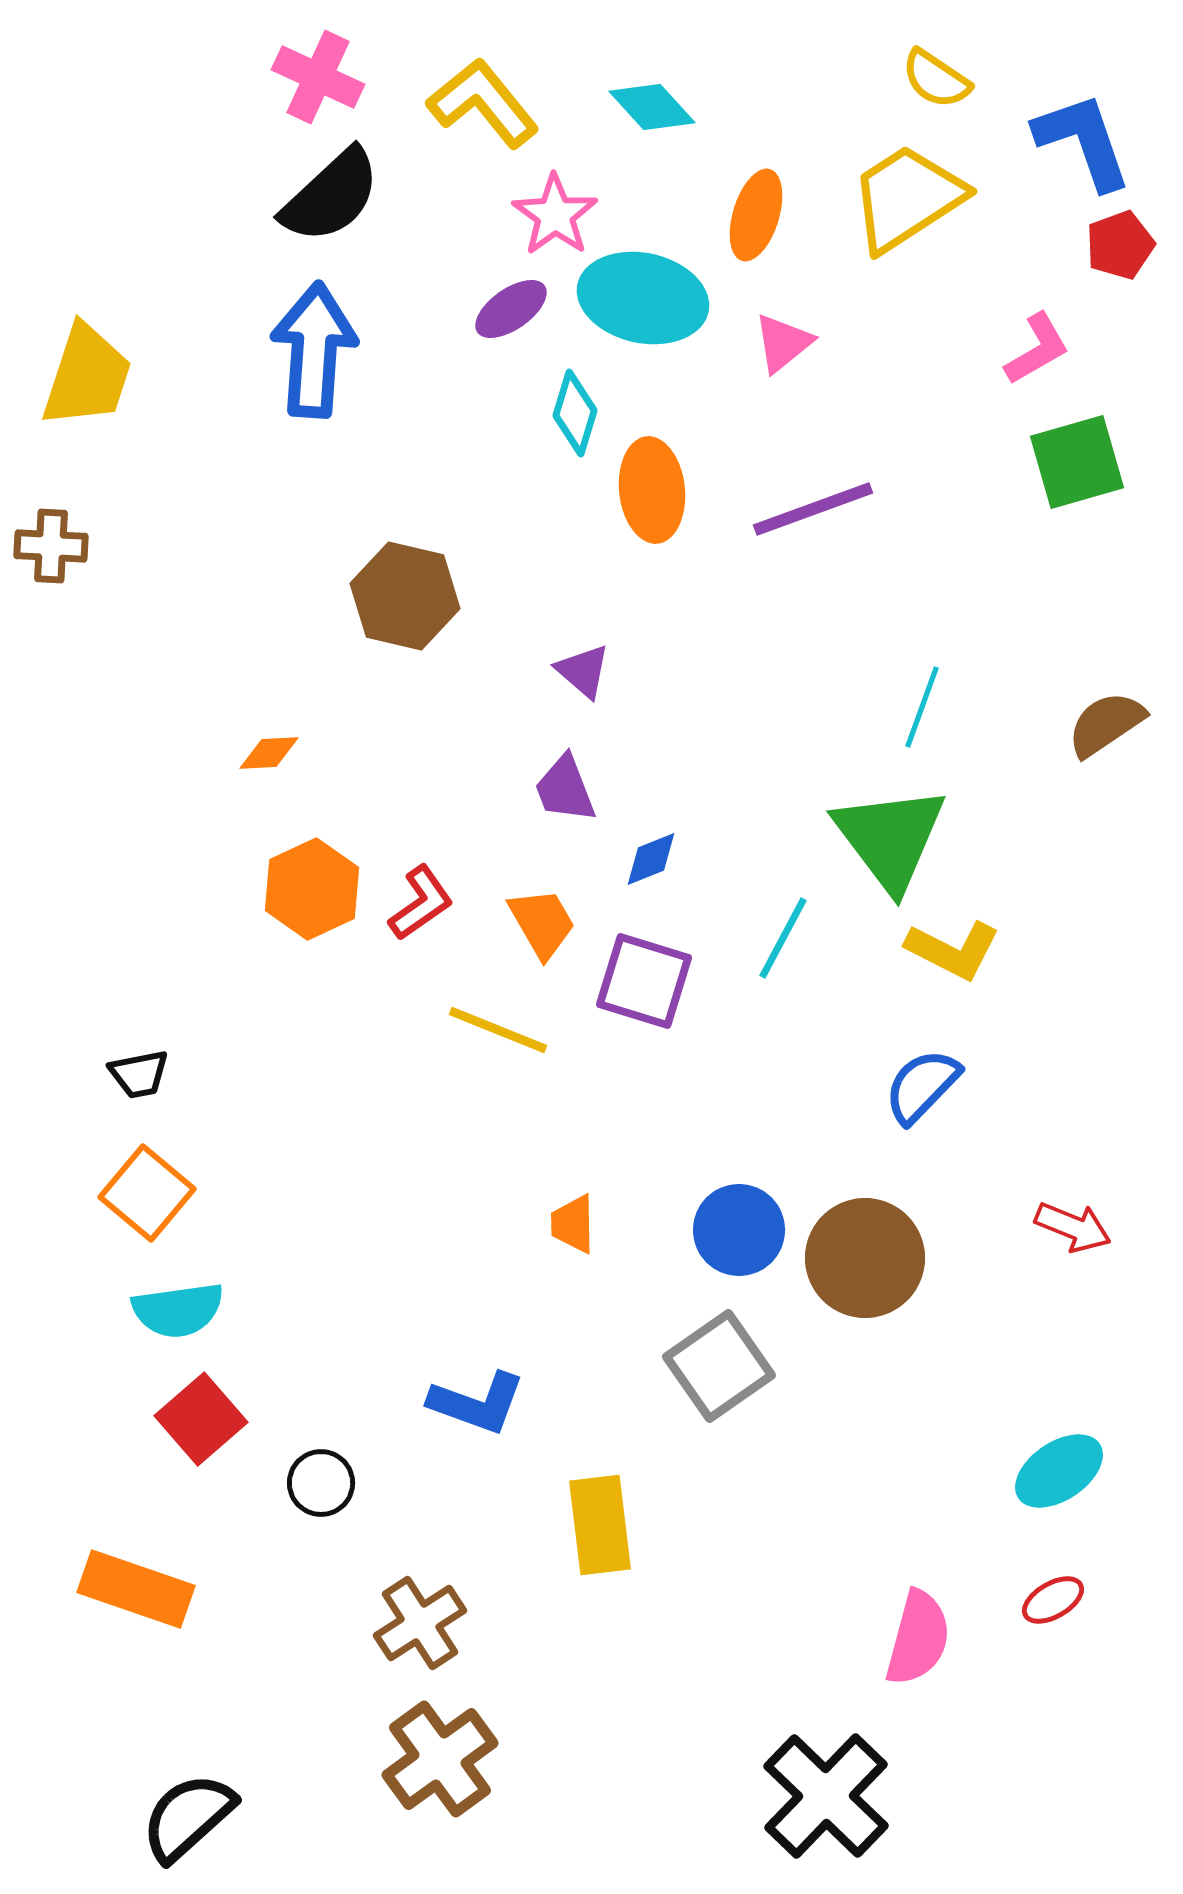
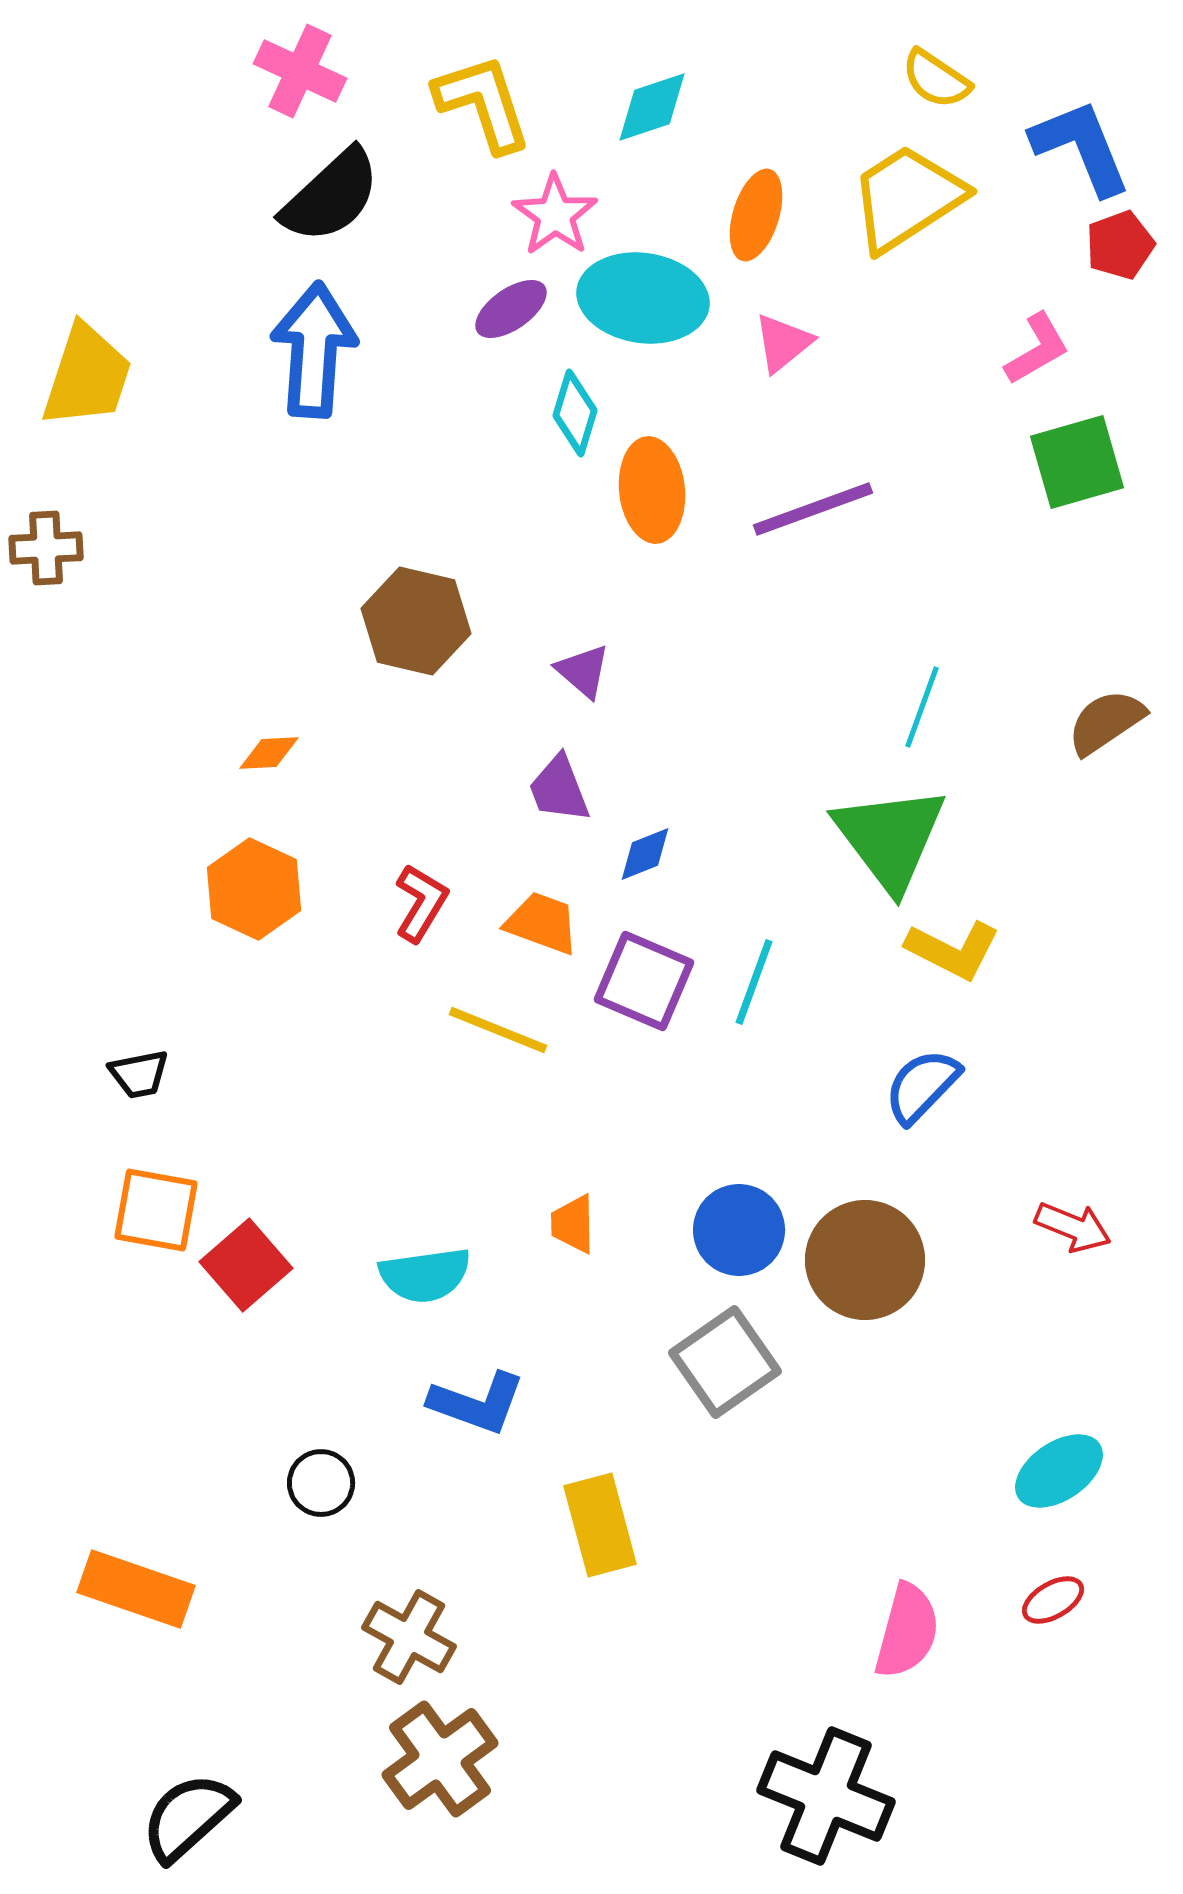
pink cross at (318, 77): moved 18 px left, 6 px up
yellow L-shape at (483, 103): rotated 21 degrees clockwise
cyan diamond at (652, 107): rotated 66 degrees counterclockwise
blue L-shape at (1083, 141): moved 2 px left, 6 px down; rotated 3 degrees counterclockwise
cyan ellipse at (643, 298): rotated 4 degrees counterclockwise
brown cross at (51, 546): moved 5 px left, 2 px down; rotated 6 degrees counterclockwise
brown hexagon at (405, 596): moved 11 px right, 25 px down
brown semicircle at (1106, 724): moved 2 px up
purple trapezoid at (565, 789): moved 6 px left
blue diamond at (651, 859): moved 6 px left, 5 px up
orange hexagon at (312, 889): moved 58 px left; rotated 10 degrees counterclockwise
red L-shape at (421, 903): rotated 24 degrees counterclockwise
orange trapezoid at (542, 923): rotated 40 degrees counterclockwise
cyan line at (783, 938): moved 29 px left, 44 px down; rotated 8 degrees counterclockwise
purple square at (644, 981): rotated 6 degrees clockwise
orange square at (147, 1193): moved 9 px right, 17 px down; rotated 30 degrees counterclockwise
brown circle at (865, 1258): moved 2 px down
cyan semicircle at (178, 1310): moved 247 px right, 35 px up
gray square at (719, 1366): moved 6 px right, 4 px up
red square at (201, 1419): moved 45 px right, 154 px up
yellow rectangle at (600, 1525): rotated 8 degrees counterclockwise
brown cross at (420, 1623): moved 11 px left, 14 px down; rotated 28 degrees counterclockwise
pink semicircle at (918, 1638): moved 11 px left, 7 px up
black cross at (826, 1796): rotated 22 degrees counterclockwise
